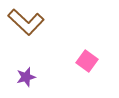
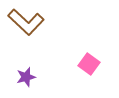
pink square: moved 2 px right, 3 px down
